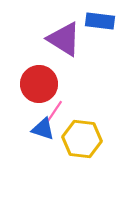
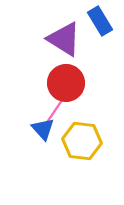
blue rectangle: rotated 52 degrees clockwise
red circle: moved 27 px right, 1 px up
blue triangle: rotated 30 degrees clockwise
yellow hexagon: moved 2 px down
